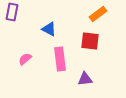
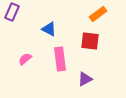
purple rectangle: rotated 12 degrees clockwise
purple triangle: rotated 21 degrees counterclockwise
